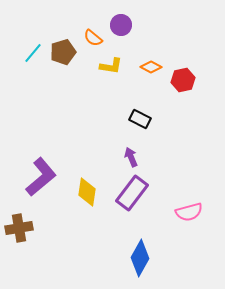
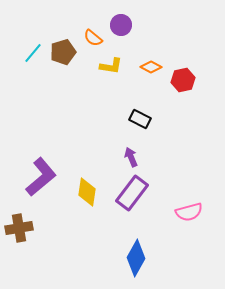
blue diamond: moved 4 px left
